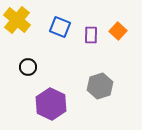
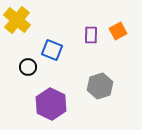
blue square: moved 8 px left, 23 px down
orange square: rotated 18 degrees clockwise
